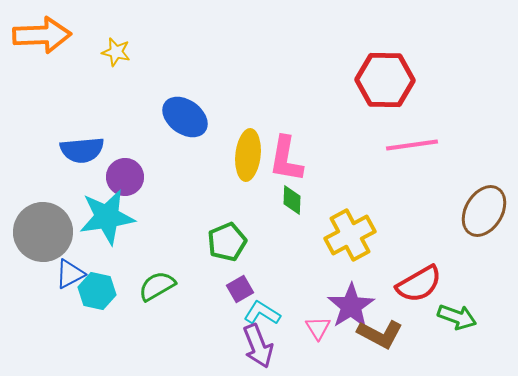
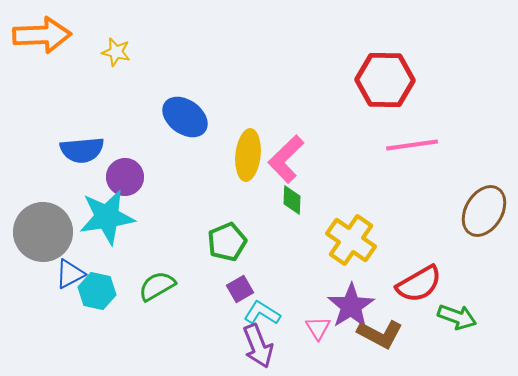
pink L-shape: rotated 36 degrees clockwise
yellow cross: moved 1 px right, 5 px down; rotated 27 degrees counterclockwise
